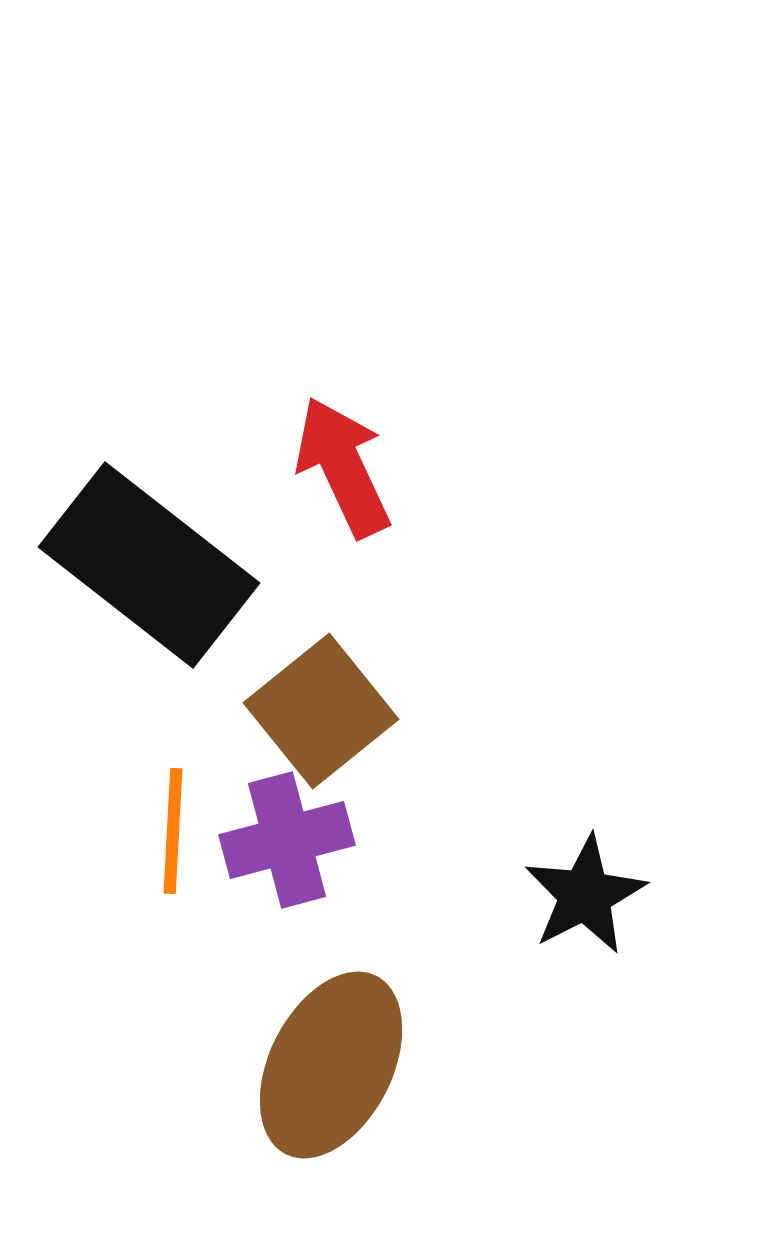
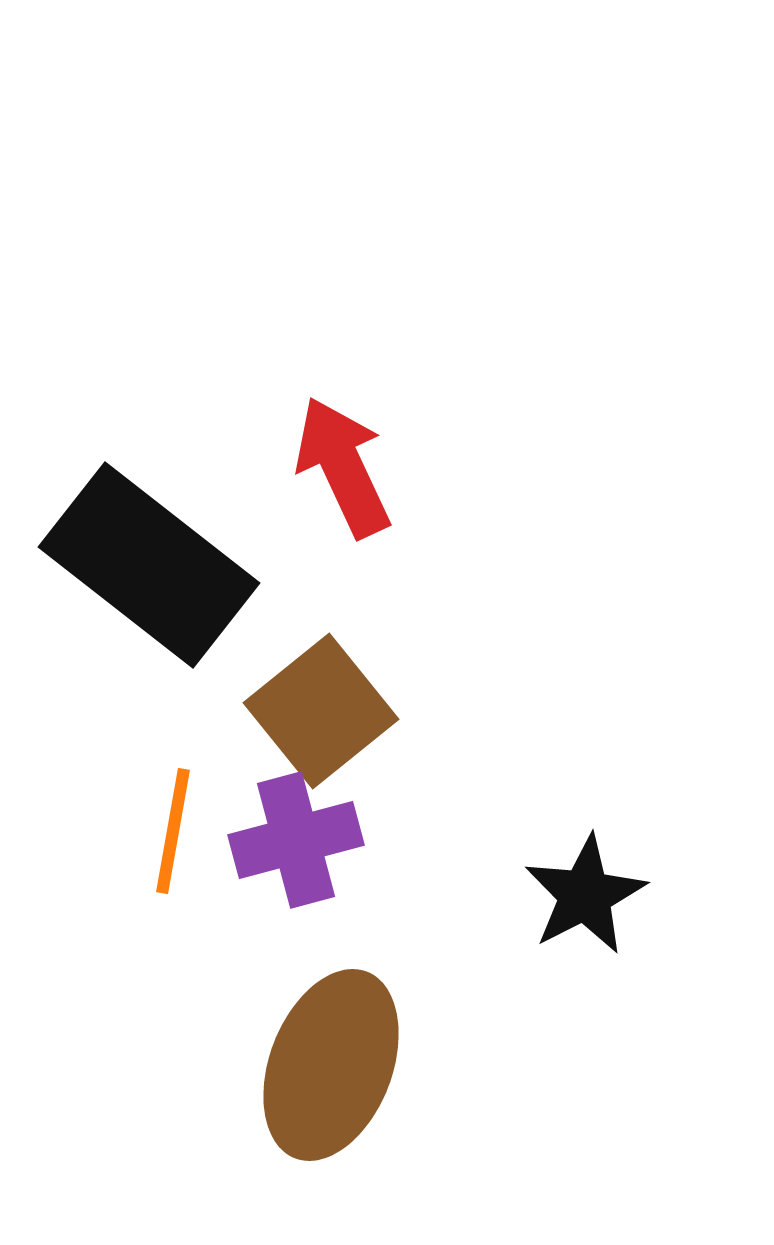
orange line: rotated 7 degrees clockwise
purple cross: moved 9 px right
brown ellipse: rotated 6 degrees counterclockwise
